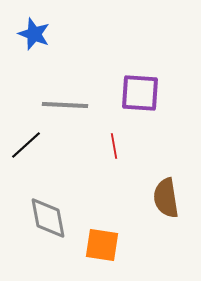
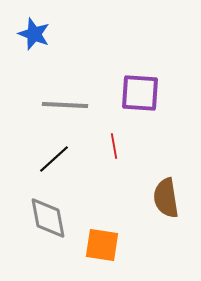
black line: moved 28 px right, 14 px down
